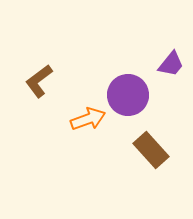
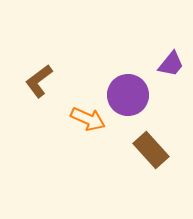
orange arrow: rotated 44 degrees clockwise
